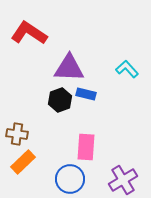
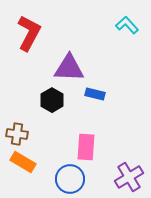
red L-shape: rotated 84 degrees clockwise
cyan L-shape: moved 44 px up
blue rectangle: moved 9 px right
black hexagon: moved 8 px left; rotated 10 degrees counterclockwise
orange rectangle: rotated 75 degrees clockwise
purple cross: moved 6 px right, 3 px up
